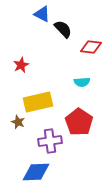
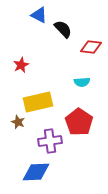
blue triangle: moved 3 px left, 1 px down
